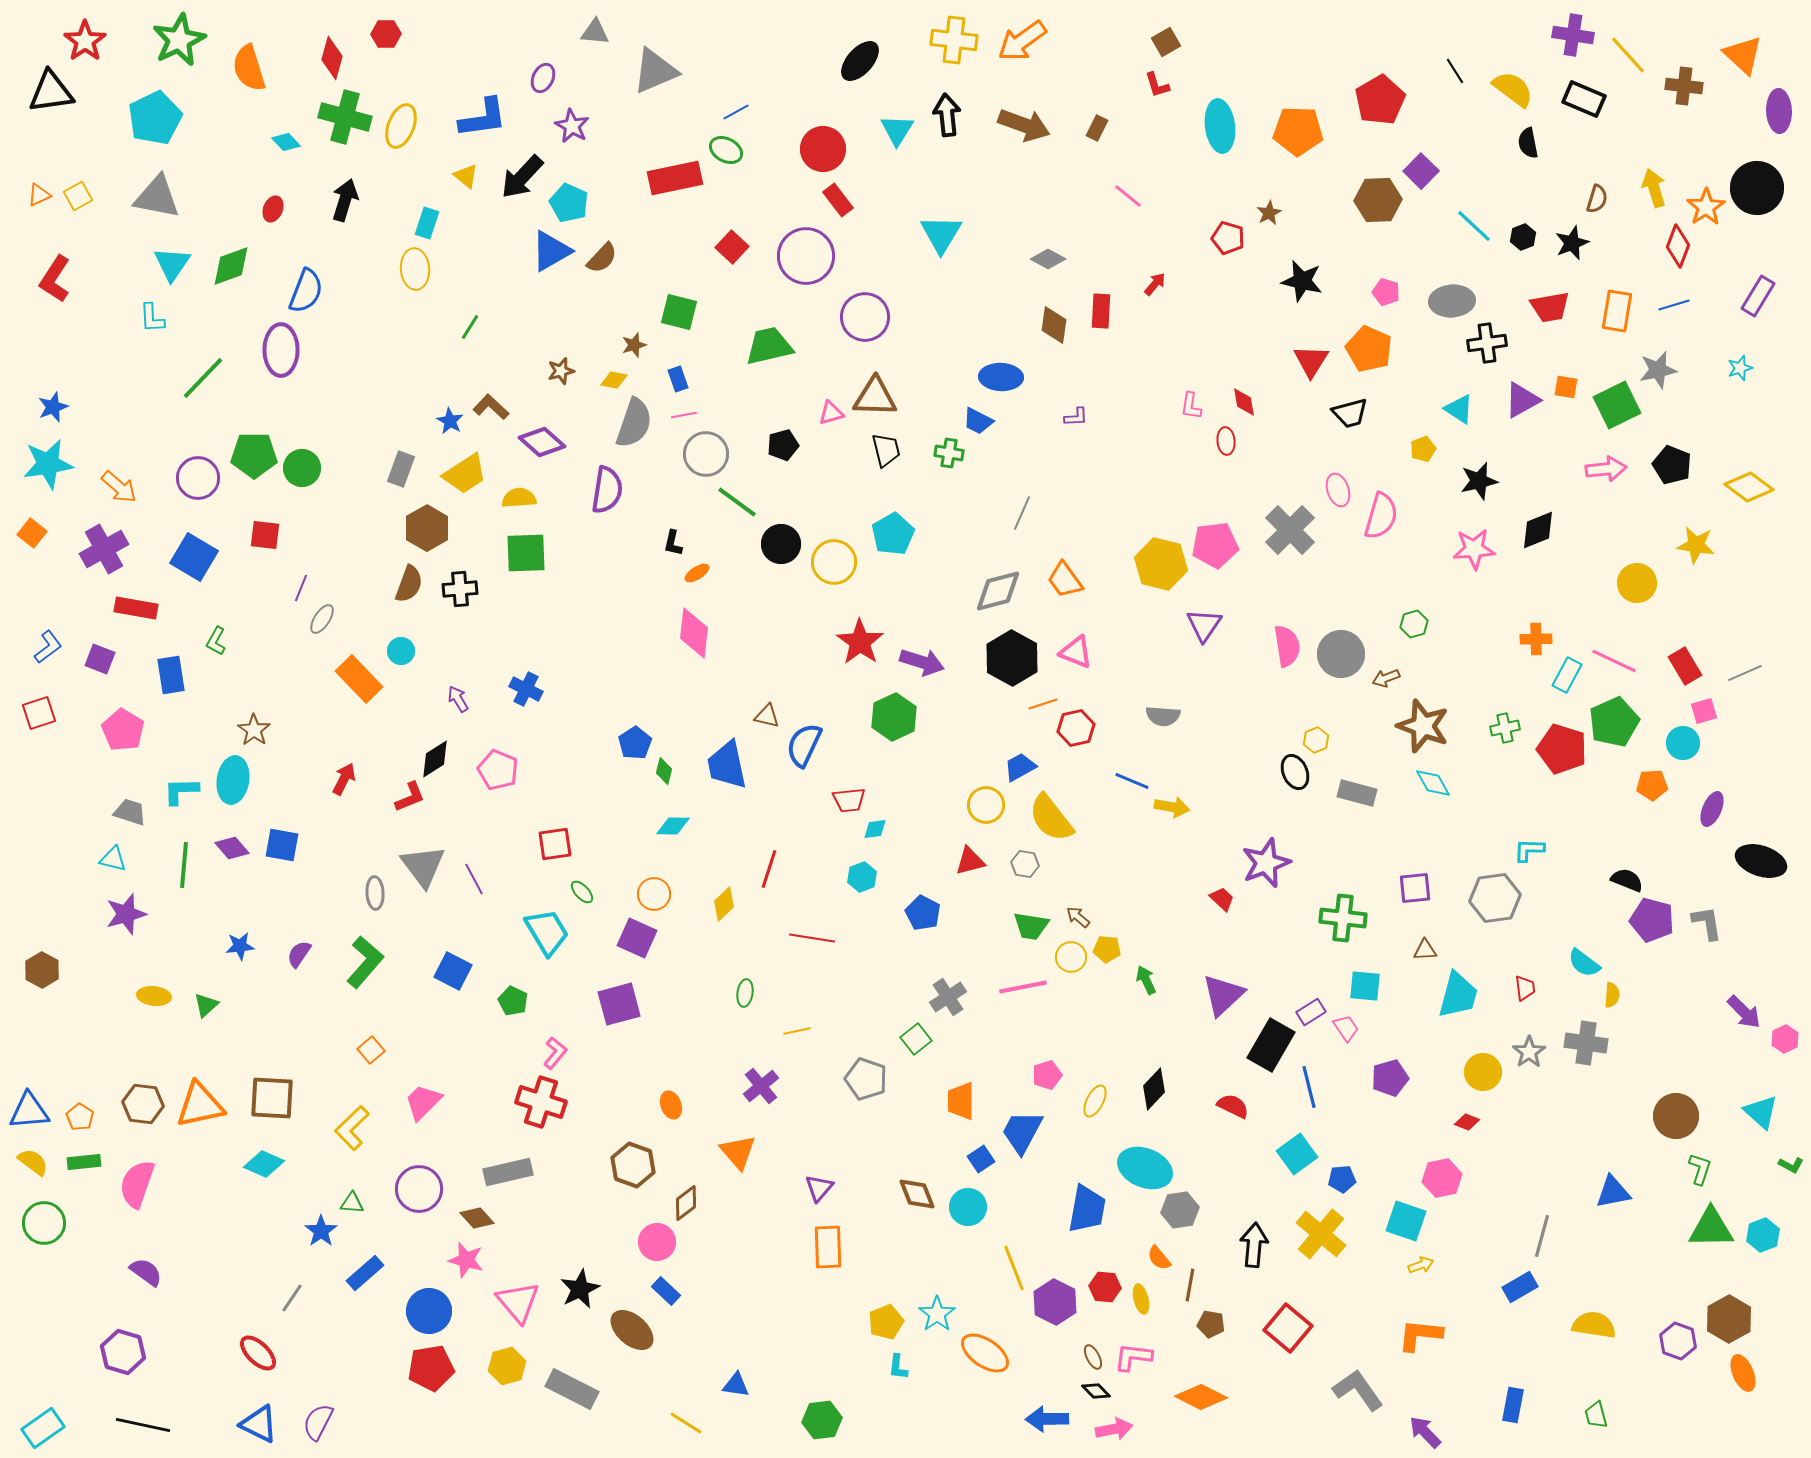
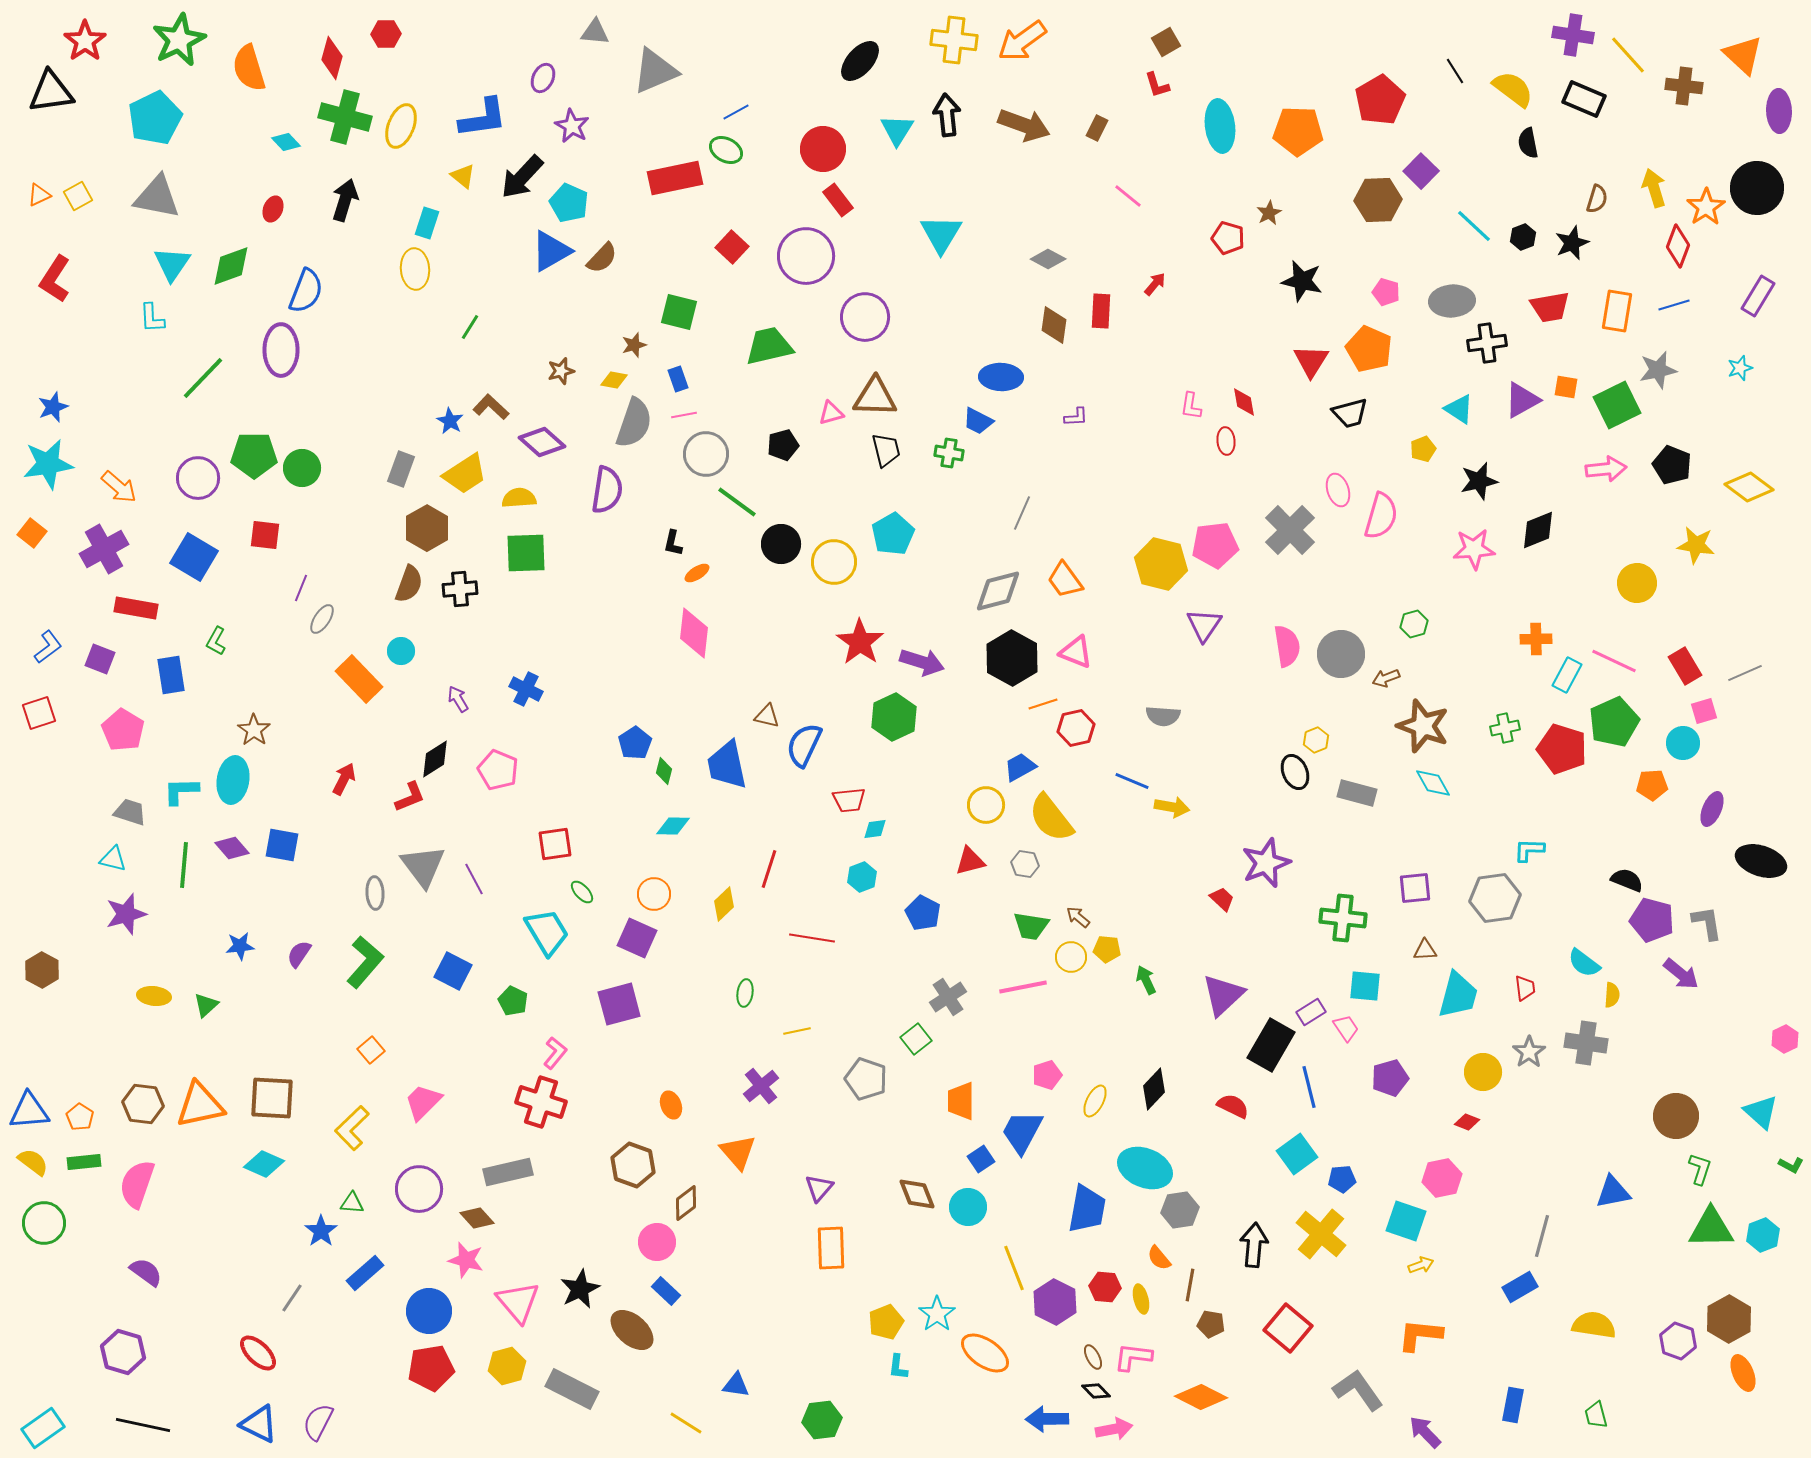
yellow triangle at (466, 176): moved 3 px left
purple arrow at (1744, 1012): moved 63 px left, 38 px up; rotated 6 degrees counterclockwise
orange rectangle at (828, 1247): moved 3 px right, 1 px down
